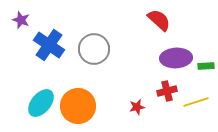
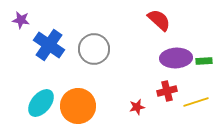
purple star: rotated 12 degrees counterclockwise
green rectangle: moved 2 px left, 5 px up
